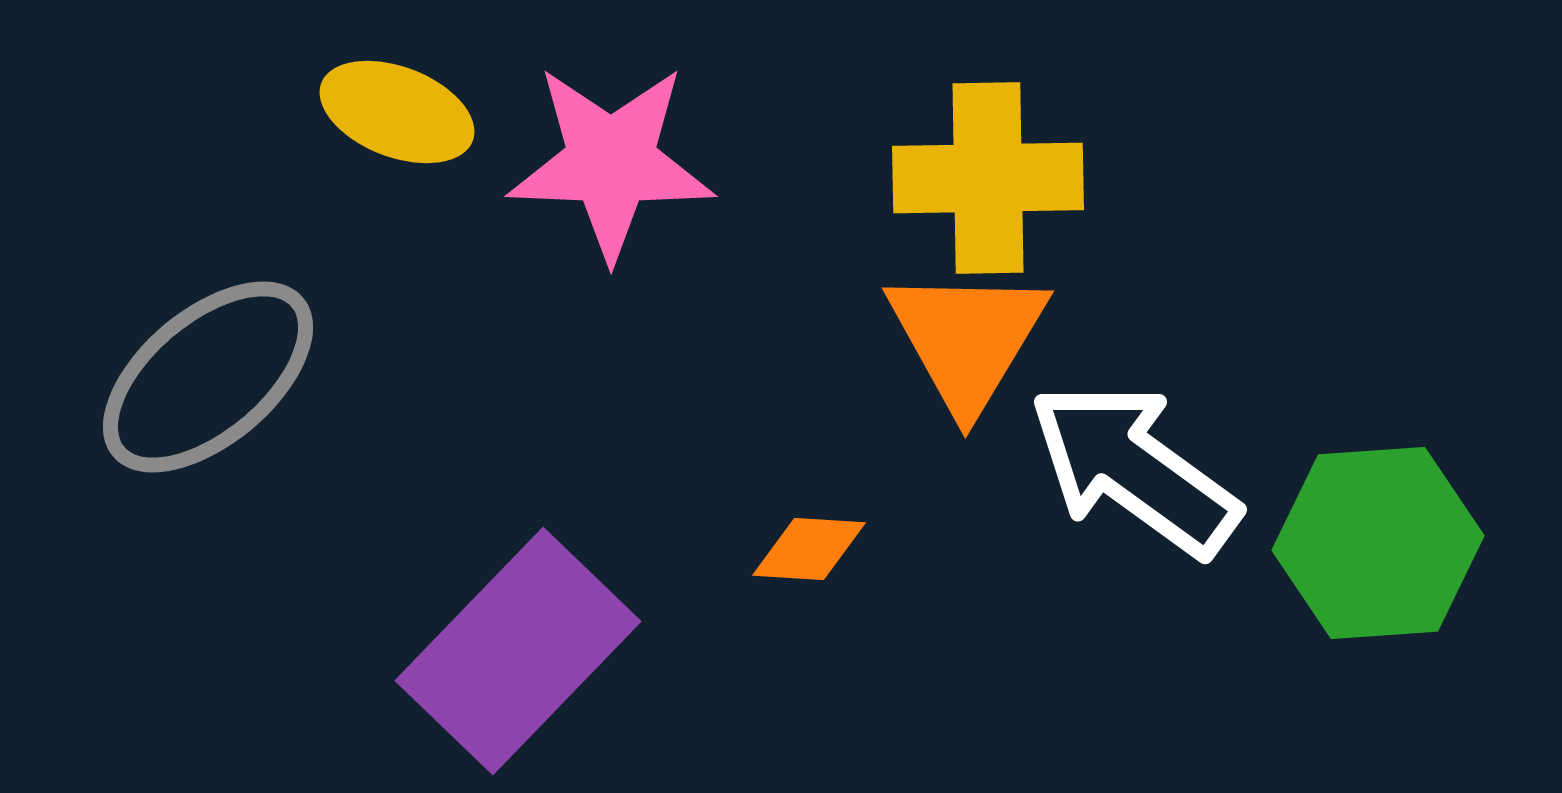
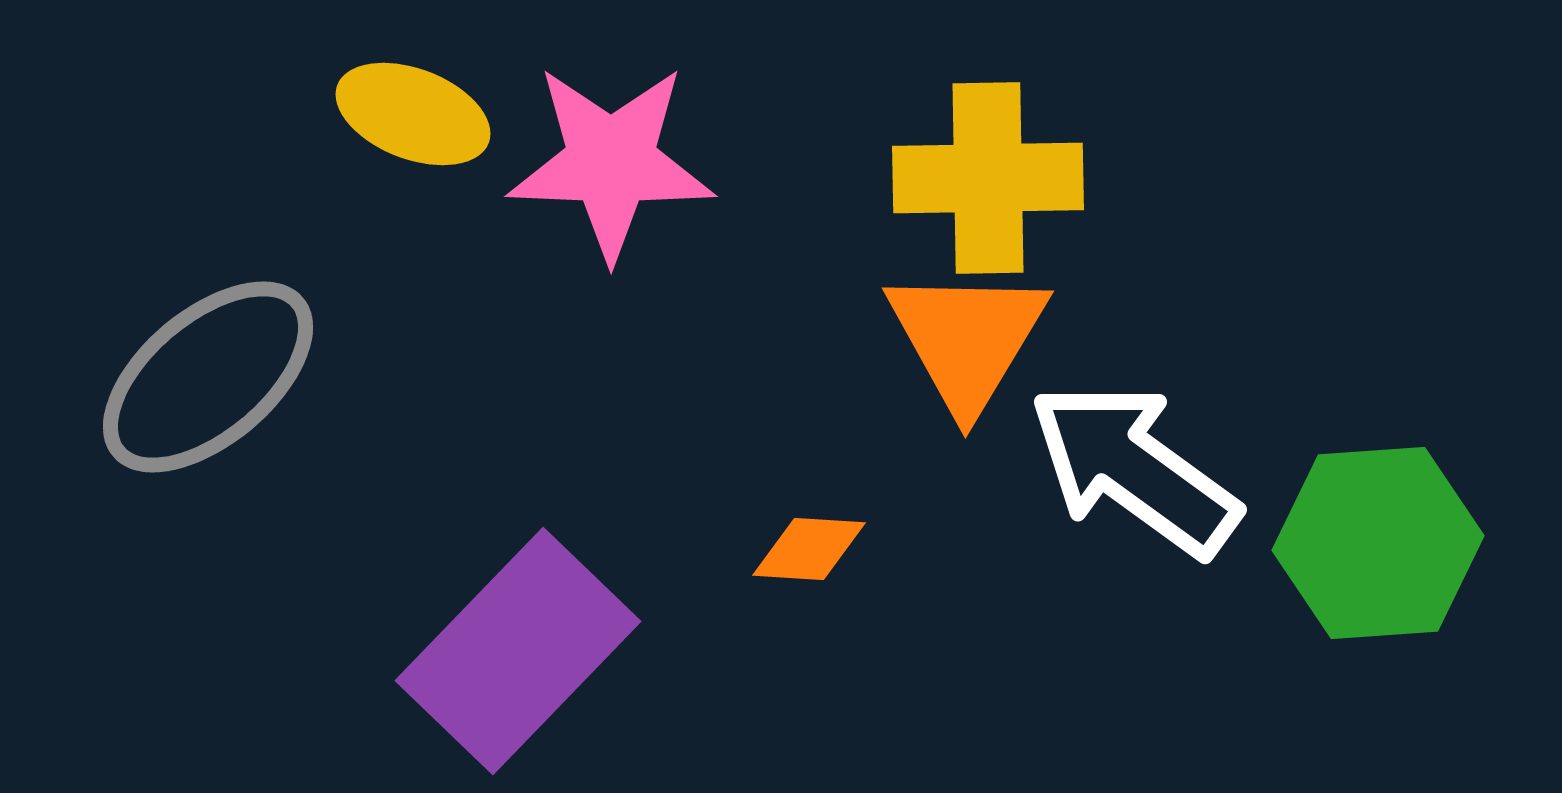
yellow ellipse: moved 16 px right, 2 px down
